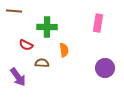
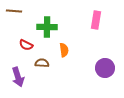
pink rectangle: moved 2 px left, 3 px up
purple arrow: rotated 18 degrees clockwise
